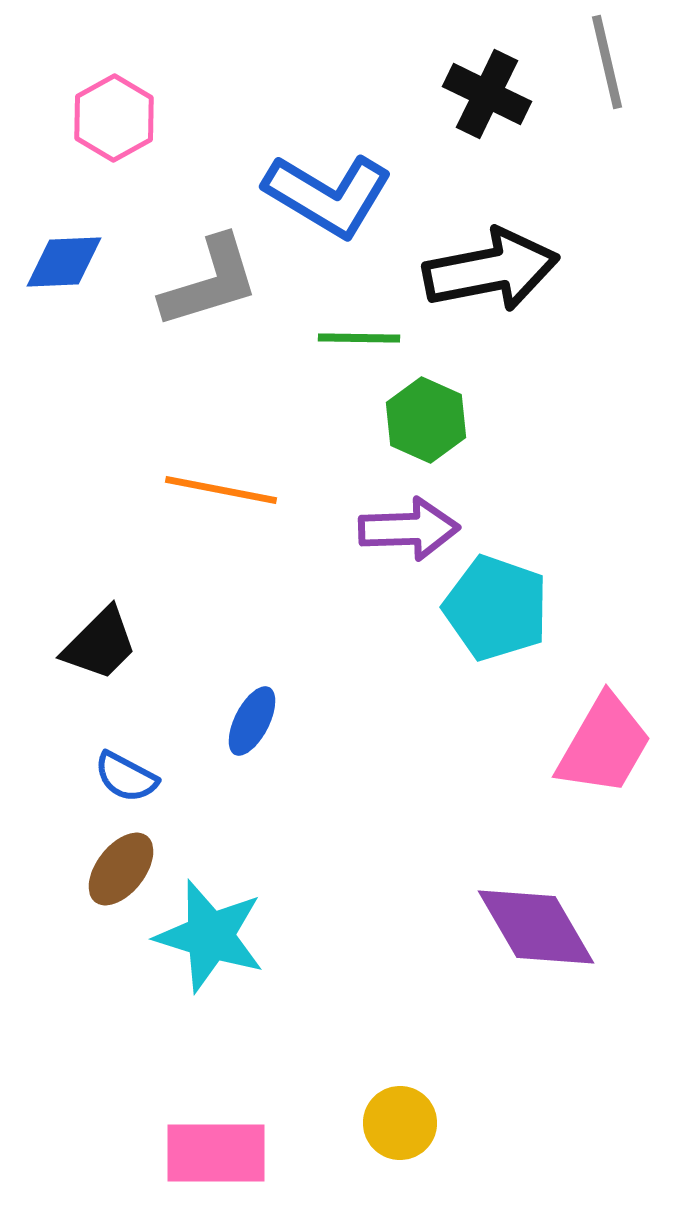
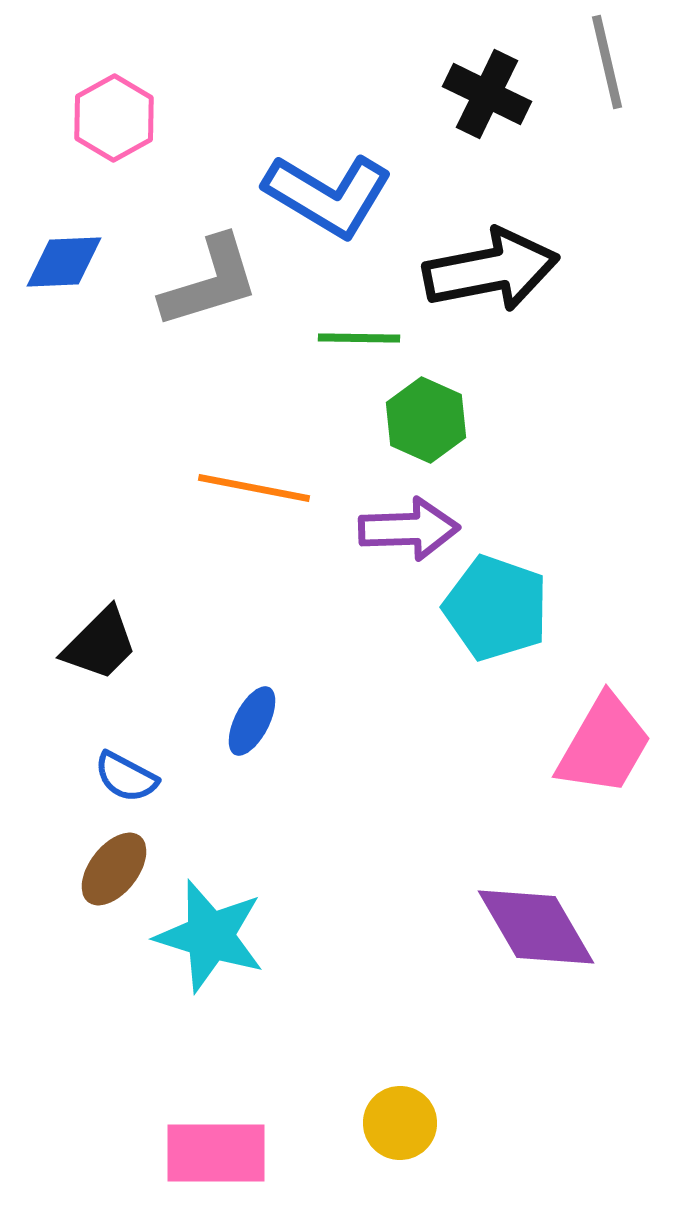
orange line: moved 33 px right, 2 px up
brown ellipse: moved 7 px left
